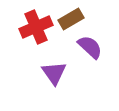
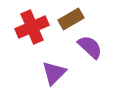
red cross: moved 4 px left
purple triangle: rotated 20 degrees clockwise
